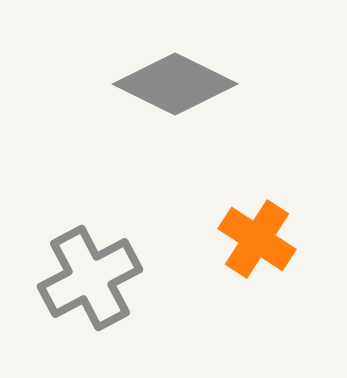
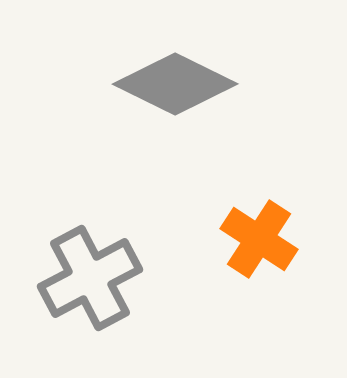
orange cross: moved 2 px right
